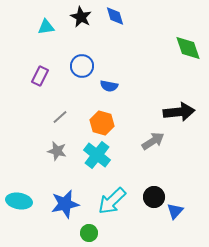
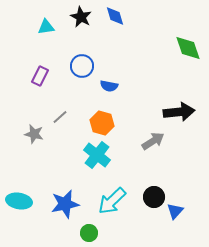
gray star: moved 23 px left, 17 px up
